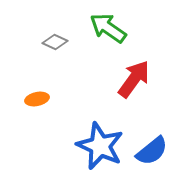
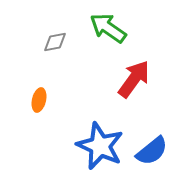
gray diamond: rotated 35 degrees counterclockwise
orange ellipse: moved 2 px right, 1 px down; rotated 65 degrees counterclockwise
